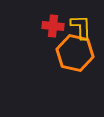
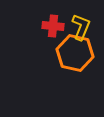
yellow L-shape: rotated 24 degrees clockwise
